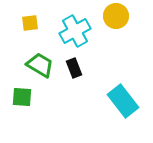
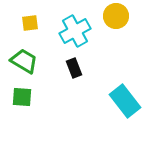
green trapezoid: moved 16 px left, 4 px up
cyan rectangle: moved 2 px right
